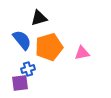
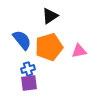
black triangle: moved 11 px right, 2 px up; rotated 18 degrees counterclockwise
pink triangle: moved 3 px left, 2 px up
purple square: moved 9 px right
